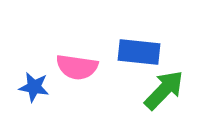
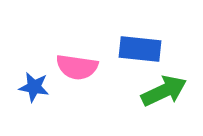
blue rectangle: moved 1 px right, 3 px up
green arrow: moved 1 px down; rotated 21 degrees clockwise
